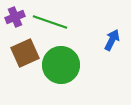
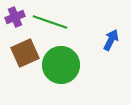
blue arrow: moved 1 px left
